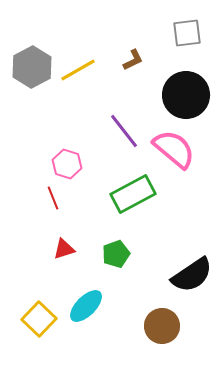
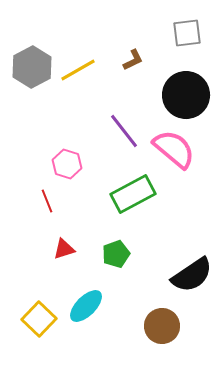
red line: moved 6 px left, 3 px down
